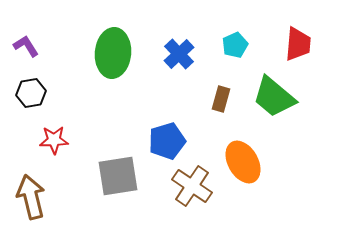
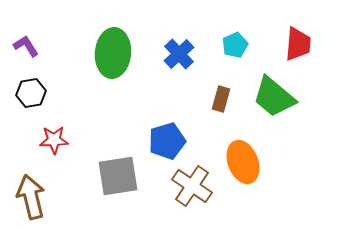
orange ellipse: rotated 9 degrees clockwise
